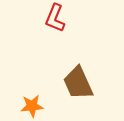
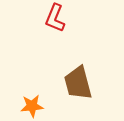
brown trapezoid: rotated 9 degrees clockwise
